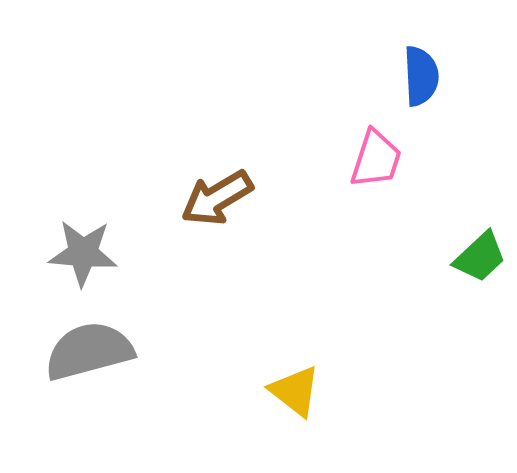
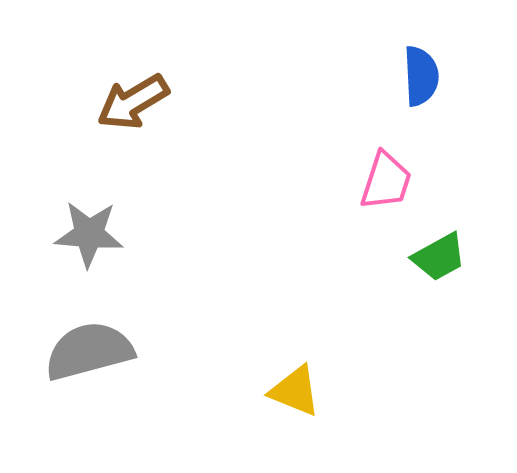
pink trapezoid: moved 10 px right, 22 px down
brown arrow: moved 84 px left, 96 px up
gray star: moved 6 px right, 19 px up
green trapezoid: moved 41 px left; rotated 14 degrees clockwise
yellow triangle: rotated 16 degrees counterclockwise
